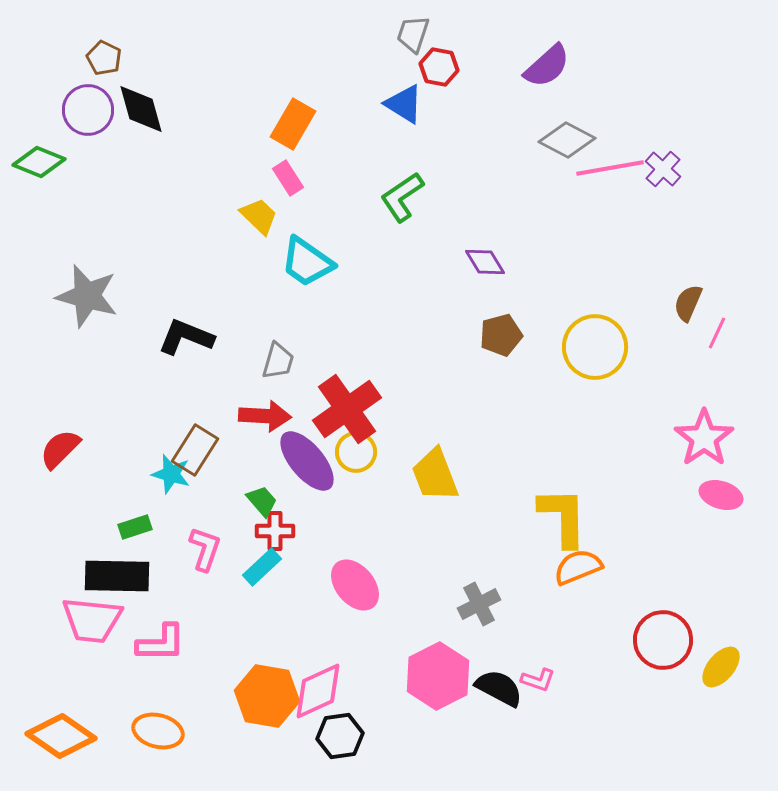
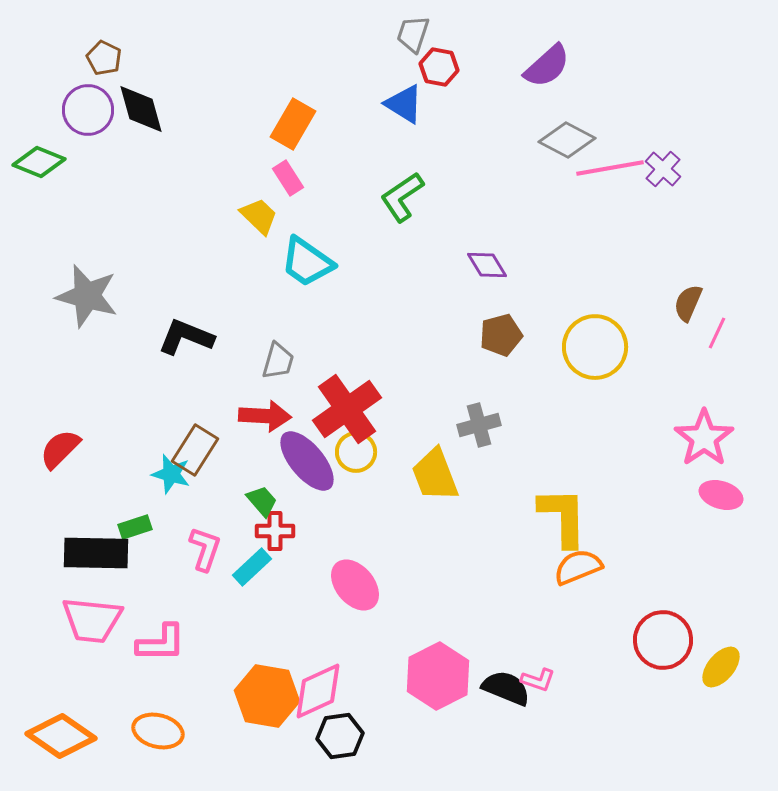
purple diamond at (485, 262): moved 2 px right, 3 px down
cyan rectangle at (262, 567): moved 10 px left
black rectangle at (117, 576): moved 21 px left, 23 px up
gray cross at (479, 604): moved 179 px up; rotated 12 degrees clockwise
black semicircle at (499, 688): moved 7 px right; rotated 6 degrees counterclockwise
